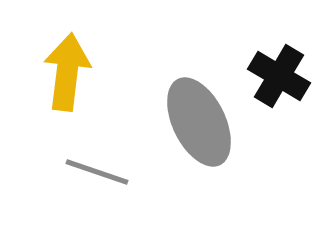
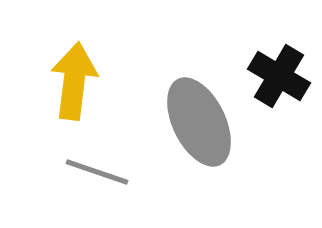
yellow arrow: moved 7 px right, 9 px down
